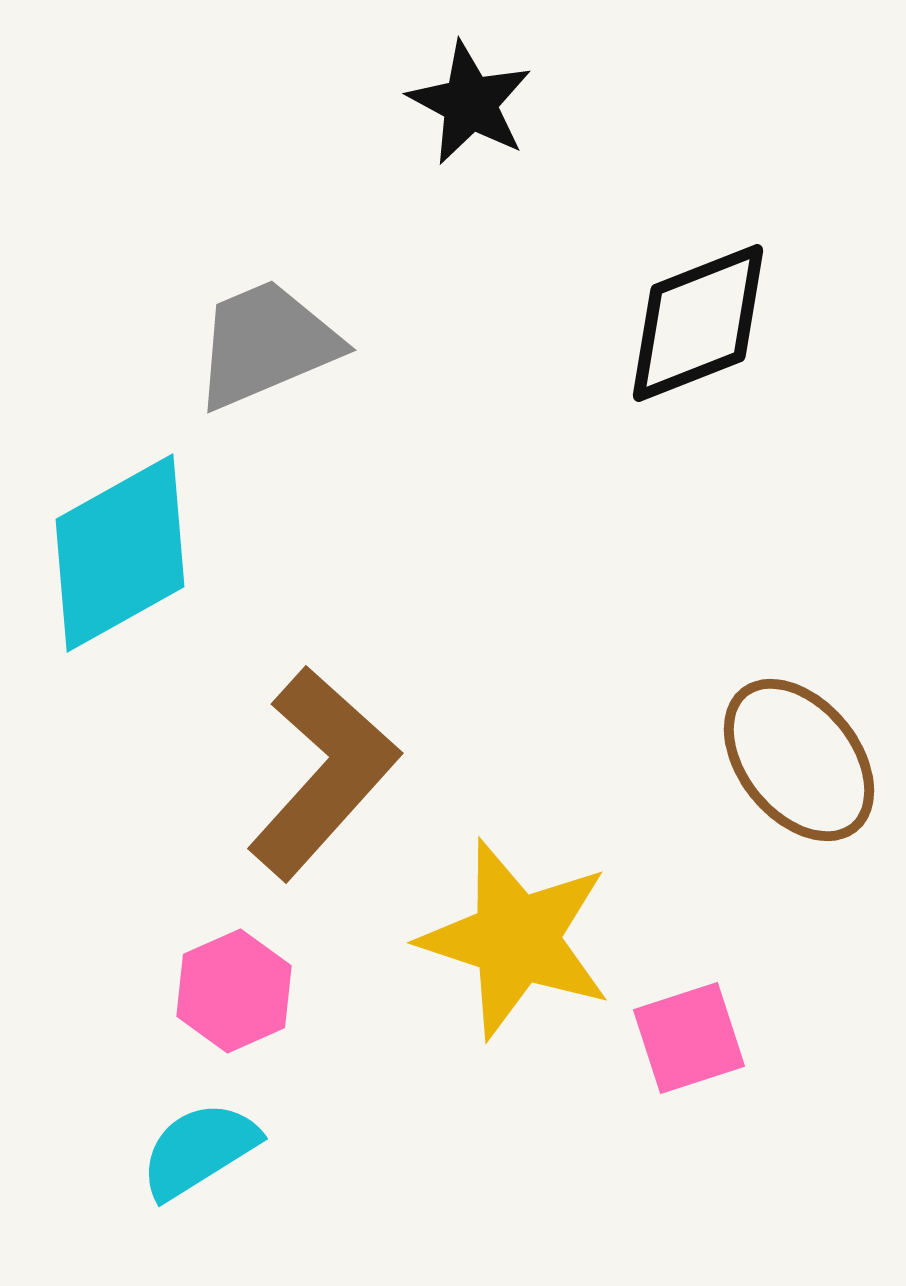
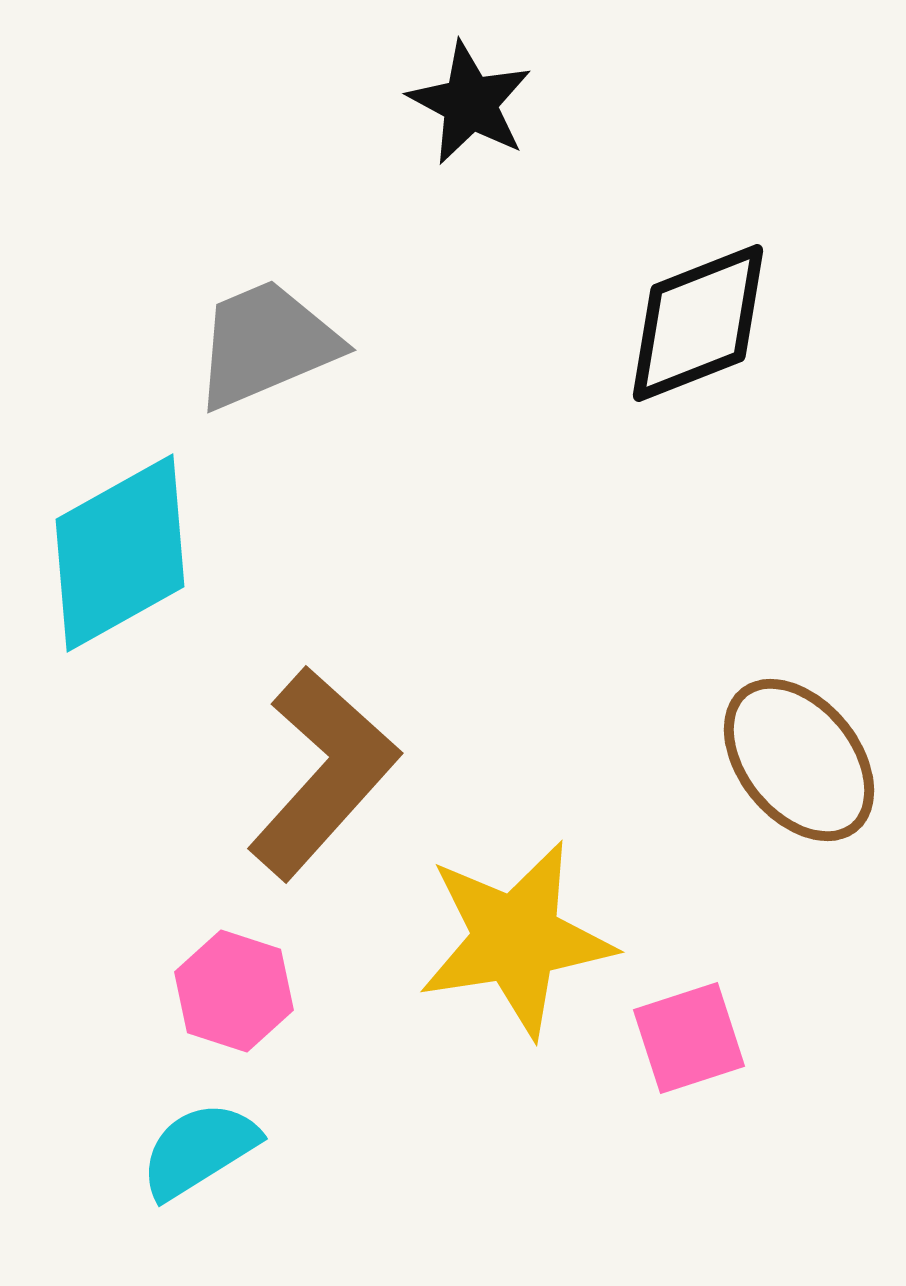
yellow star: rotated 27 degrees counterclockwise
pink hexagon: rotated 18 degrees counterclockwise
